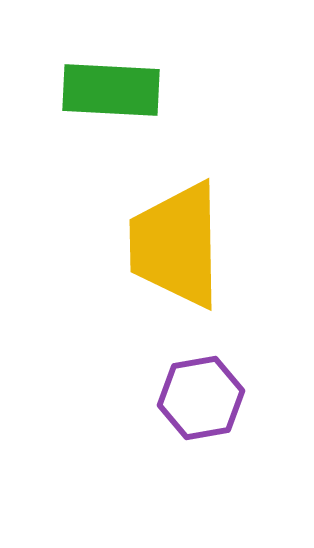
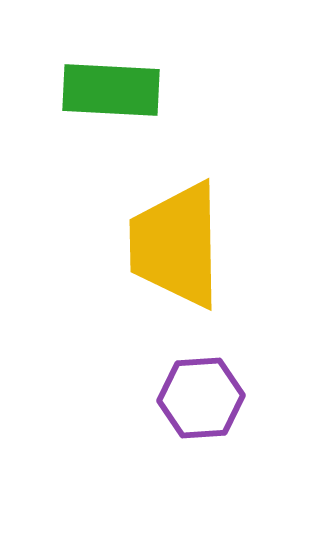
purple hexagon: rotated 6 degrees clockwise
